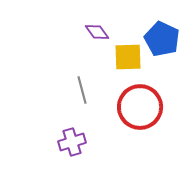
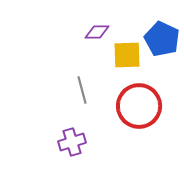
purple diamond: rotated 55 degrees counterclockwise
yellow square: moved 1 px left, 2 px up
red circle: moved 1 px left, 1 px up
